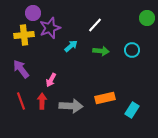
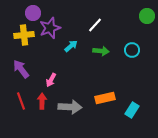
green circle: moved 2 px up
gray arrow: moved 1 px left, 1 px down
